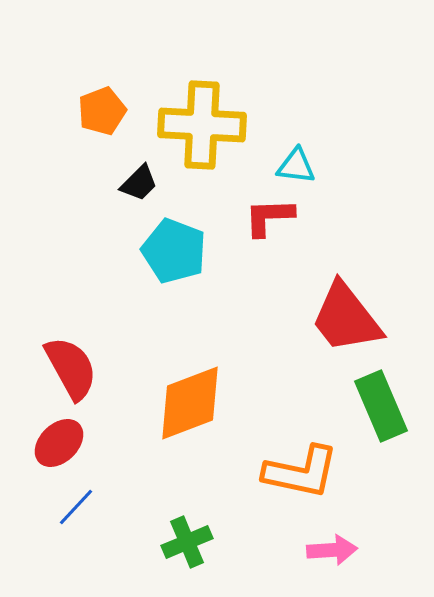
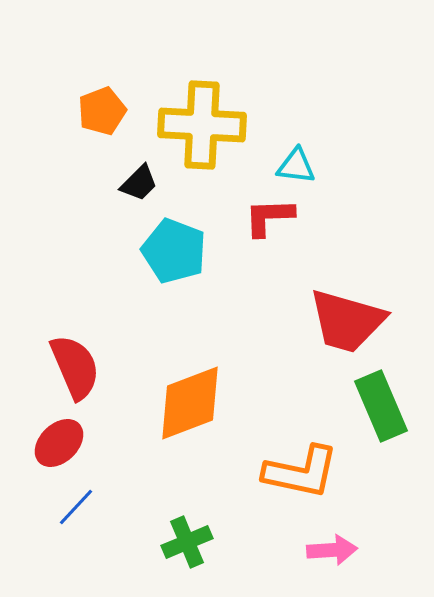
red trapezoid: moved 1 px right, 3 px down; rotated 36 degrees counterclockwise
red semicircle: moved 4 px right, 1 px up; rotated 6 degrees clockwise
